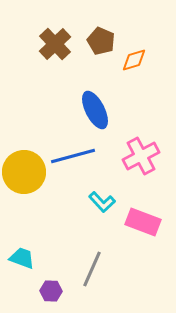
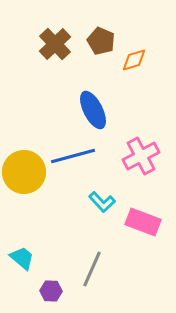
blue ellipse: moved 2 px left
cyan trapezoid: rotated 20 degrees clockwise
